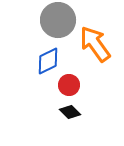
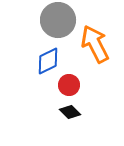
orange arrow: rotated 9 degrees clockwise
